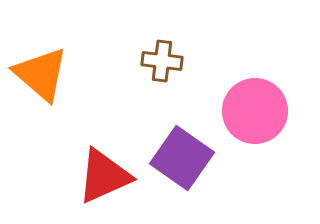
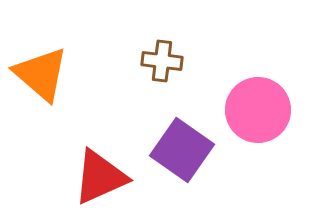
pink circle: moved 3 px right, 1 px up
purple square: moved 8 px up
red triangle: moved 4 px left, 1 px down
